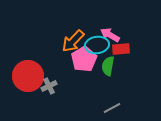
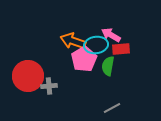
pink arrow: moved 1 px right
orange arrow: rotated 65 degrees clockwise
cyan ellipse: moved 1 px left
gray cross: rotated 21 degrees clockwise
